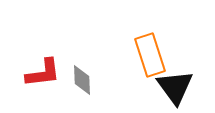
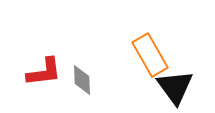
orange rectangle: rotated 12 degrees counterclockwise
red L-shape: moved 1 px right, 1 px up
